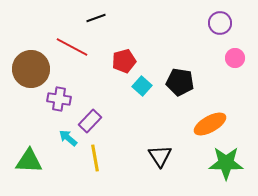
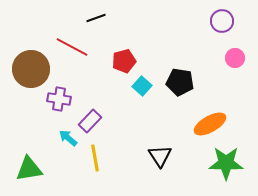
purple circle: moved 2 px right, 2 px up
green triangle: moved 8 px down; rotated 12 degrees counterclockwise
